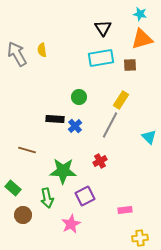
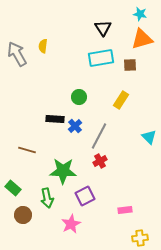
yellow semicircle: moved 1 px right, 4 px up; rotated 16 degrees clockwise
gray line: moved 11 px left, 11 px down
